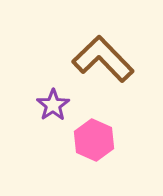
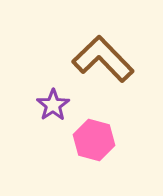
pink hexagon: rotated 9 degrees counterclockwise
